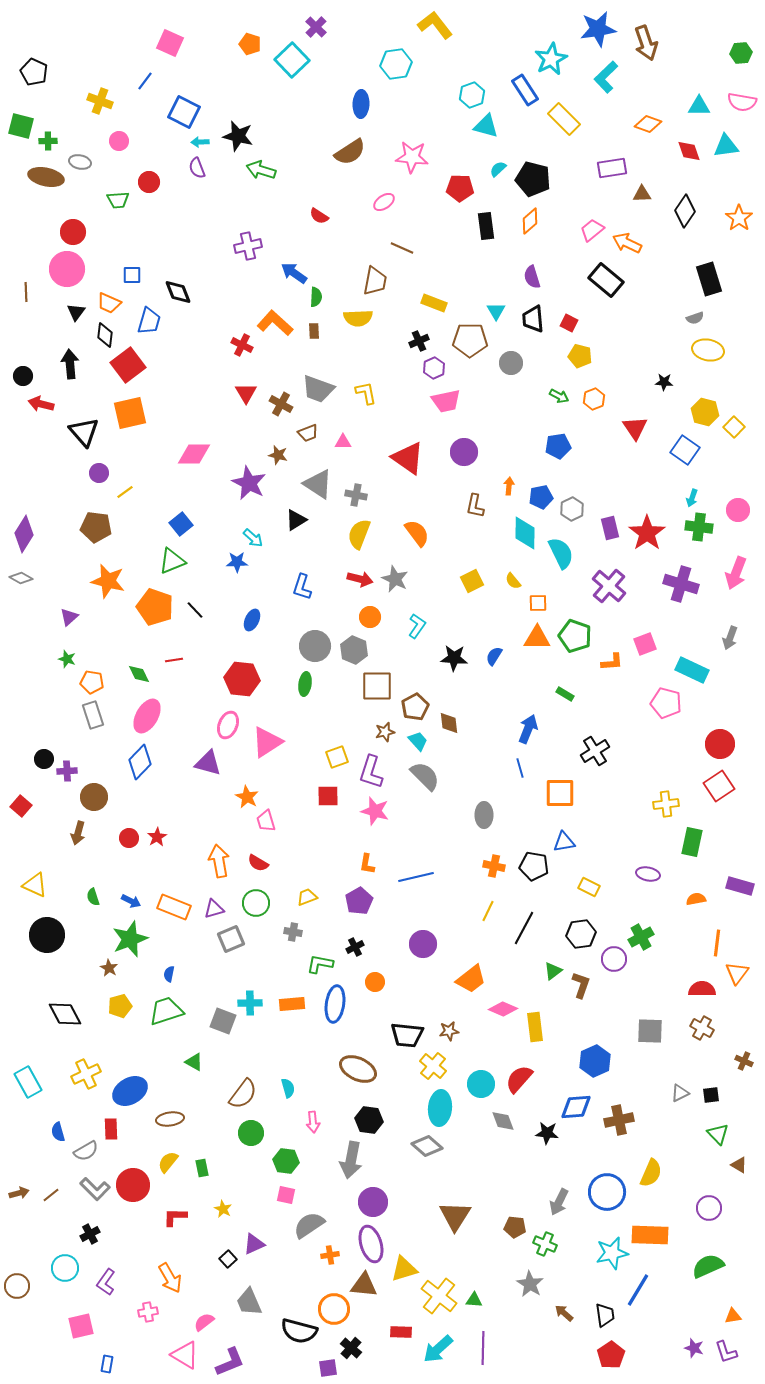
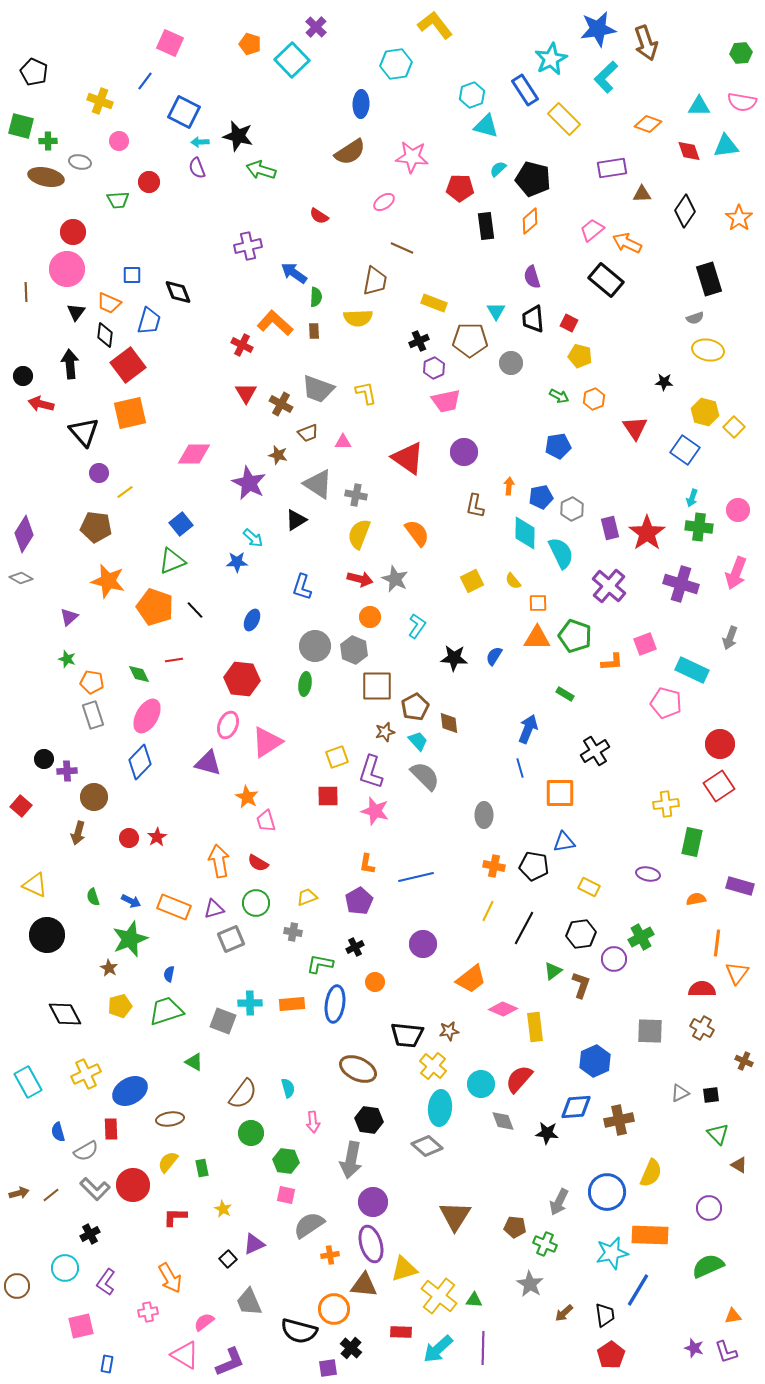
brown arrow at (564, 1313): rotated 84 degrees counterclockwise
